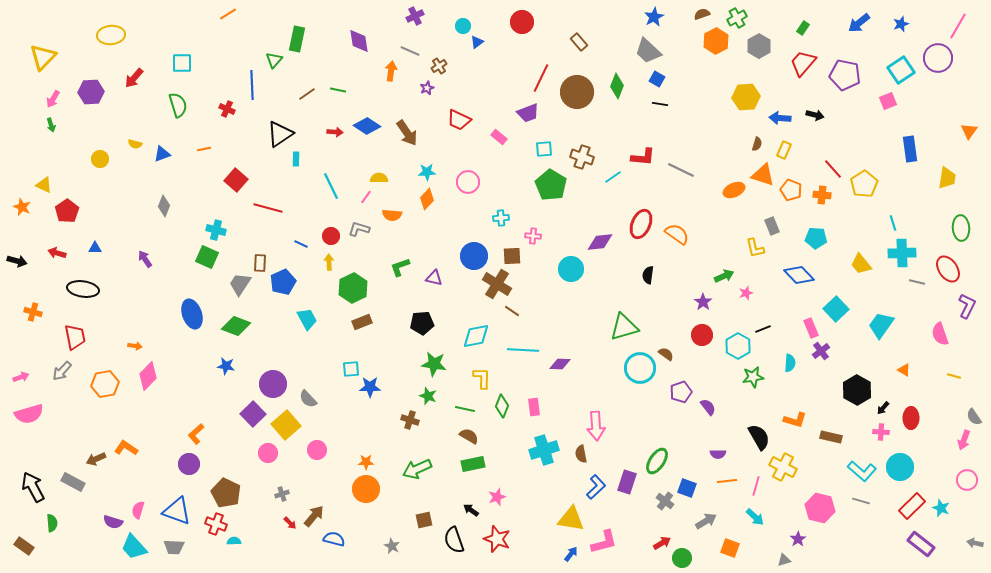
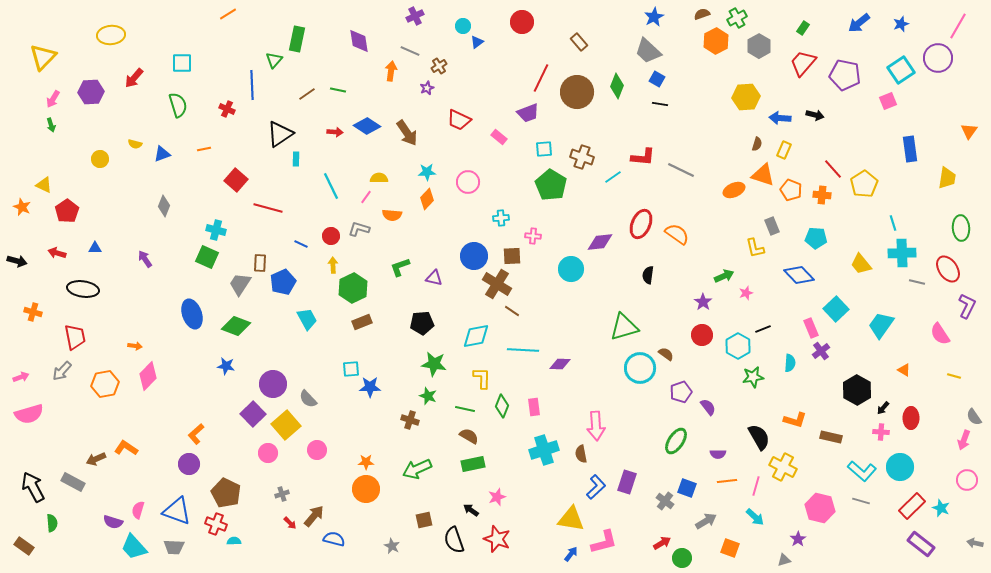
yellow arrow at (329, 262): moved 4 px right, 3 px down
pink semicircle at (940, 334): rotated 15 degrees counterclockwise
green ellipse at (657, 461): moved 19 px right, 20 px up
